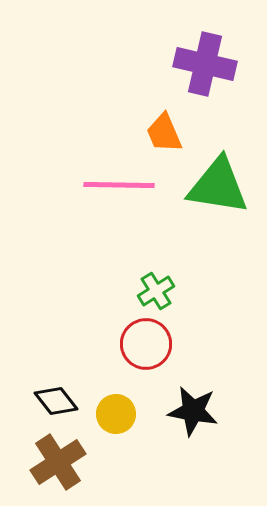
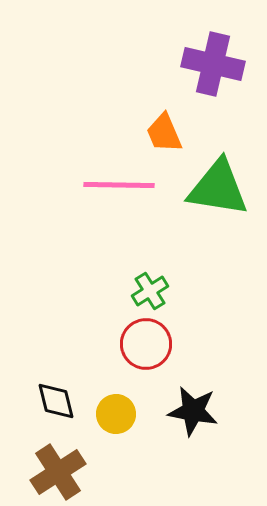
purple cross: moved 8 px right
green triangle: moved 2 px down
green cross: moved 6 px left
black diamond: rotated 24 degrees clockwise
brown cross: moved 10 px down
